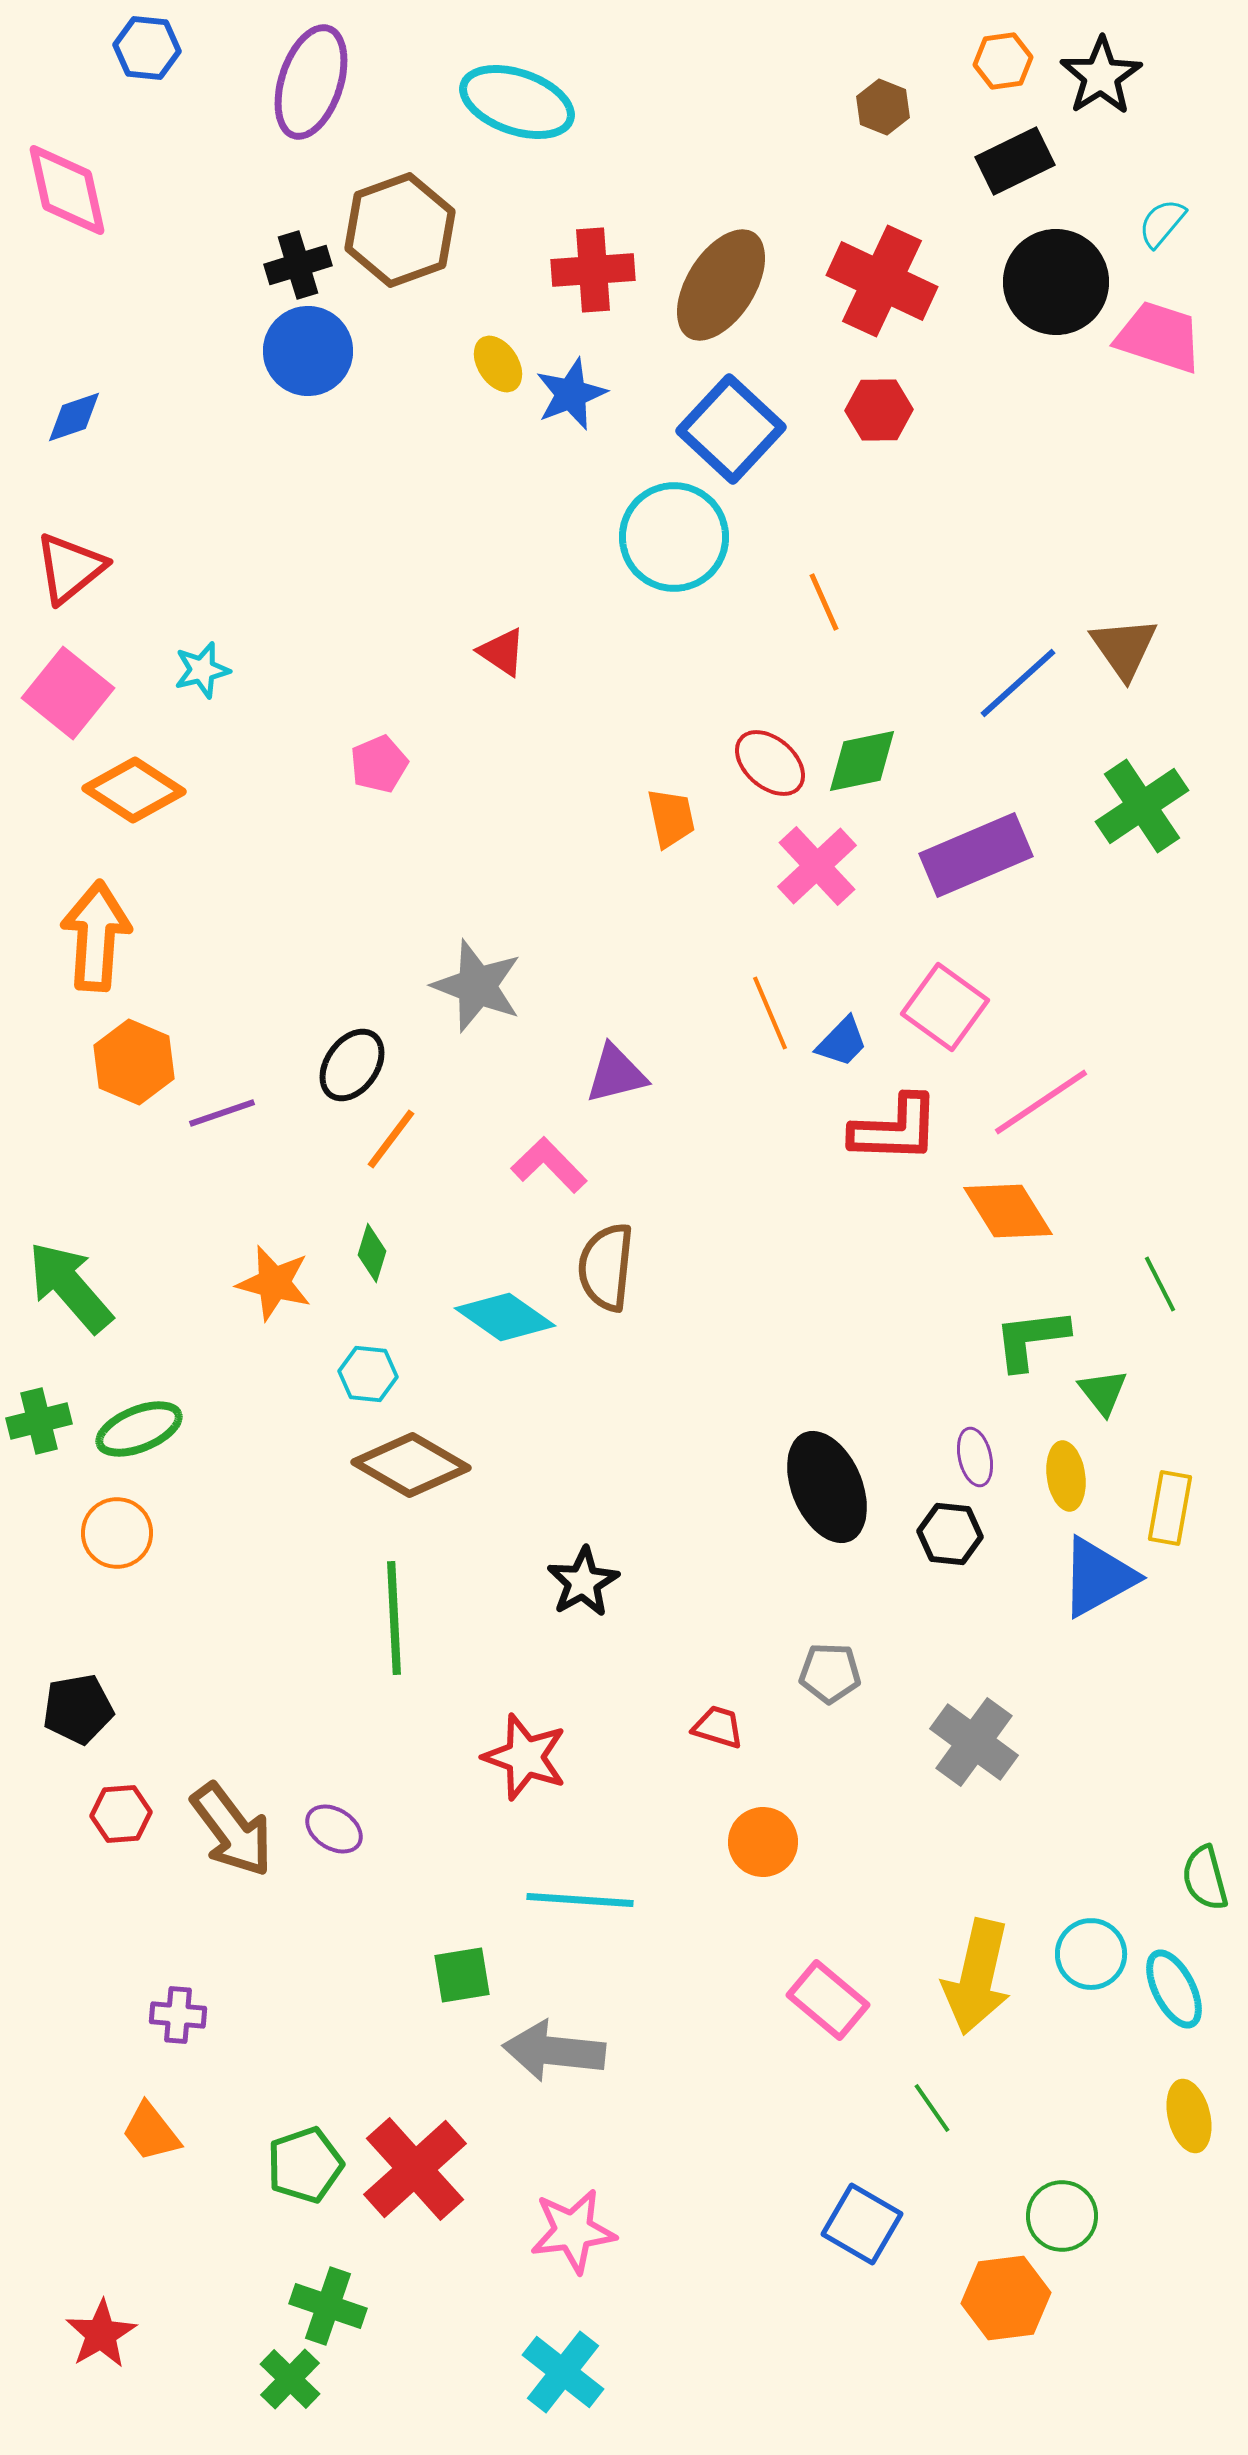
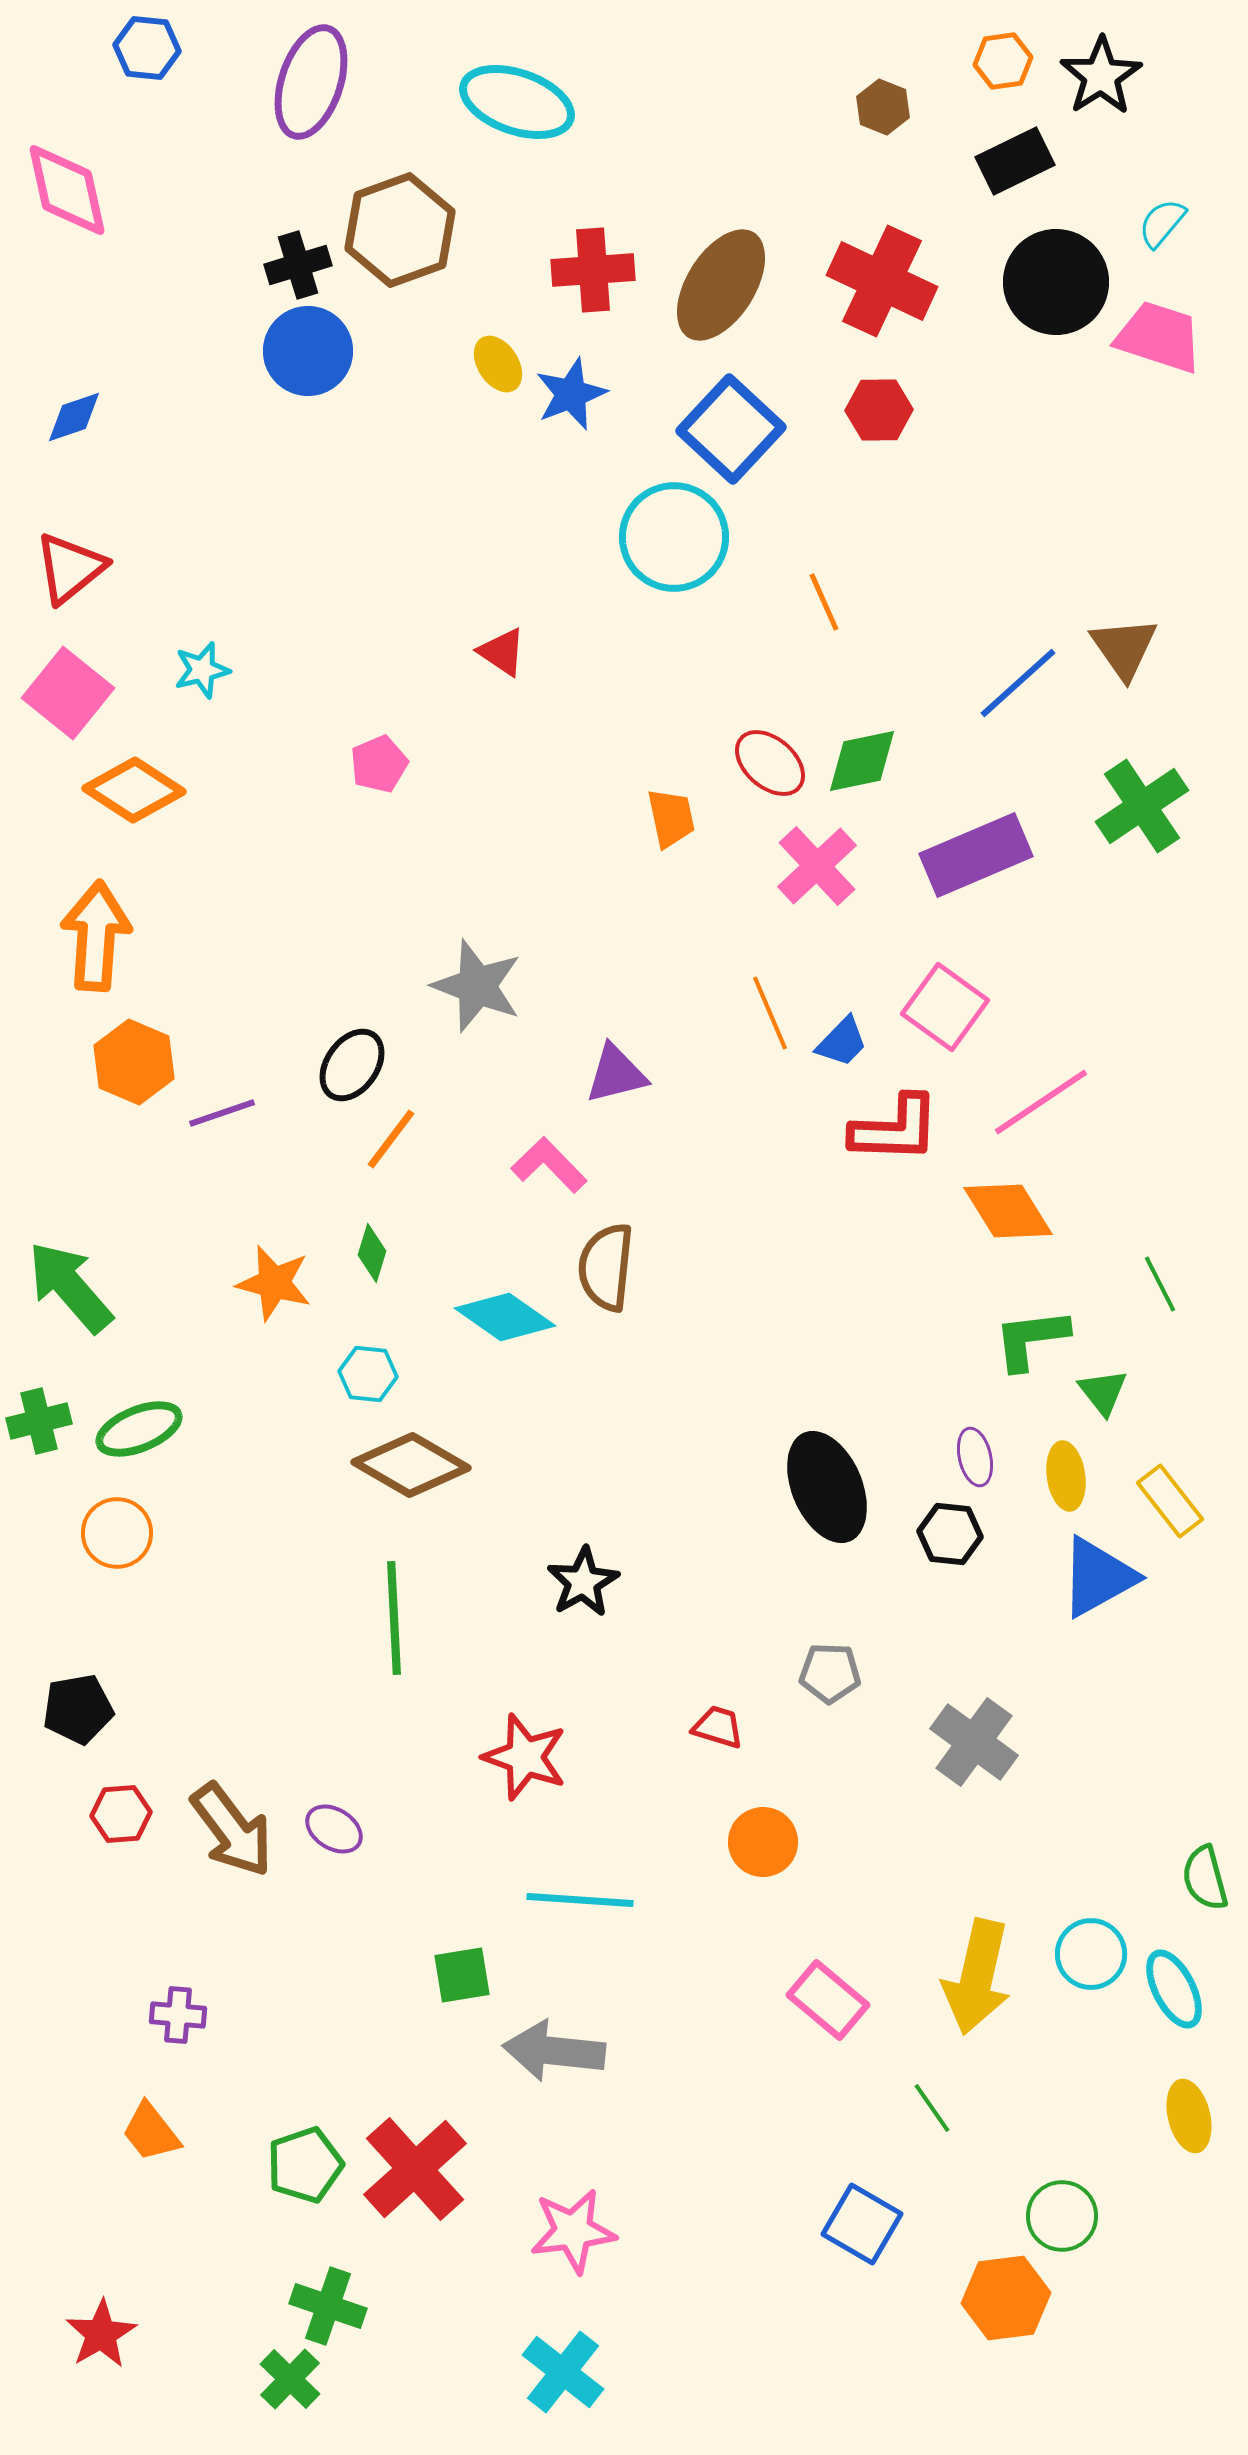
yellow rectangle at (1170, 1508): moved 7 px up; rotated 48 degrees counterclockwise
